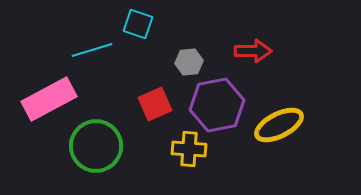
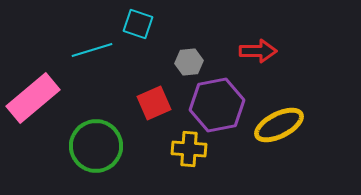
red arrow: moved 5 px right
pink rectangle: moved 16 px left, 1 px up; rotated 12 degrees counterclockwise
red square: moved 1 px left, 1 px up
